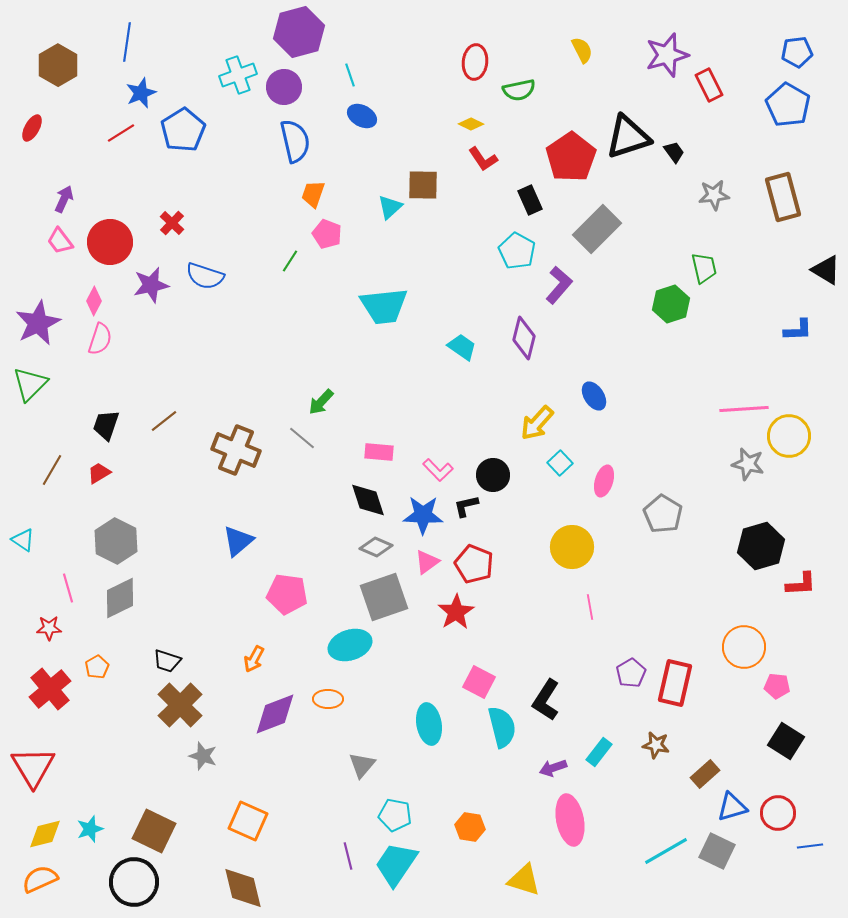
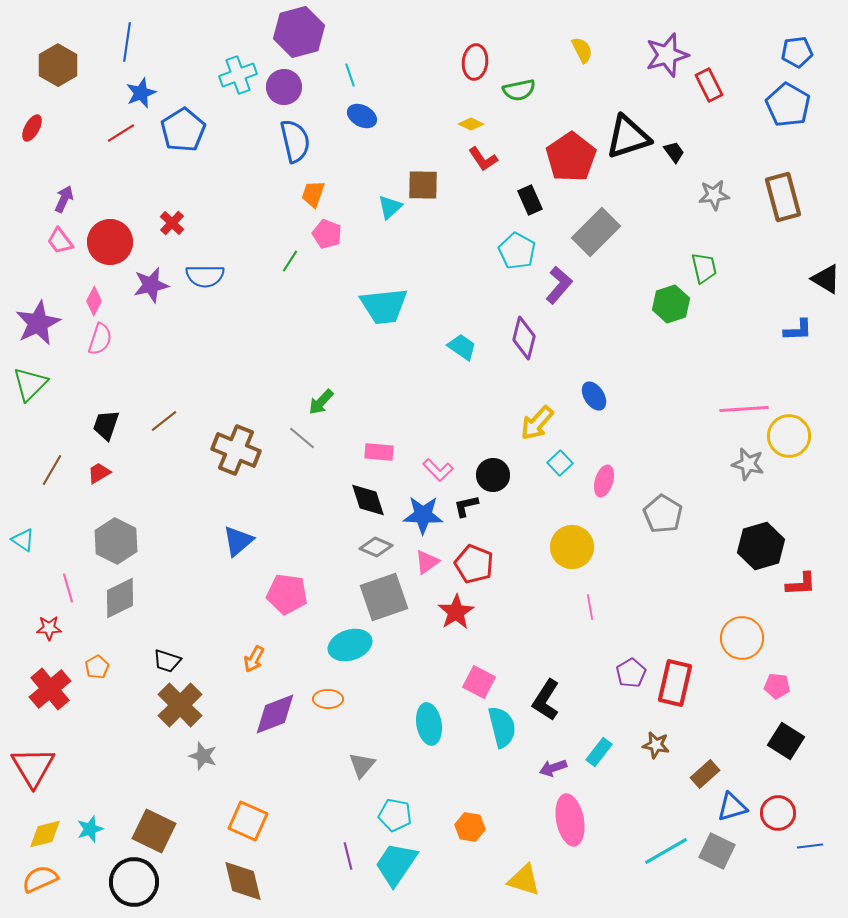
gray rectangle at (597, 229): moved 1 px left, 3 px down
black triangle at (826, 270): moved 9 px down
blue semicircle at (205, 276): rotated 18 degrees counterclockwise
orange circle at (744, 647): moved 2 px left, 9 px up
brown diamond at (243, 888): moved 7 px up
